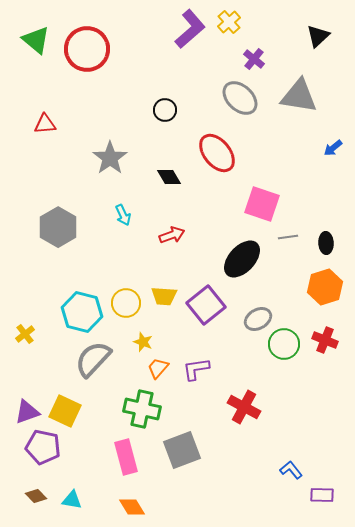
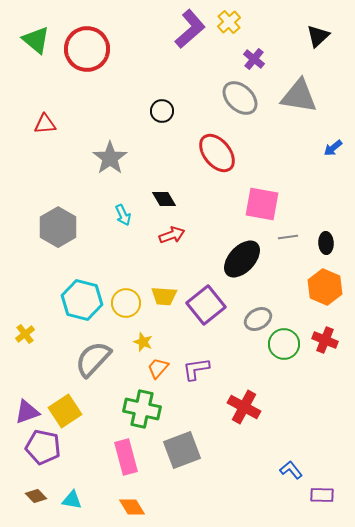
black circle at (165, 110): moved 3 px left, 1 px down
black diamond at (169, 177): moved 5 px left, 22 px down
pink square at (262, 204): rotated 9 degrees counterclockwise
orange hexagon at (325, 287): rotated 20 degrees counterclockwise
cyan hexagon at (82, 312): moved 12 px up
yellow square at (65, 411): rotated 32 degrees clockwise
